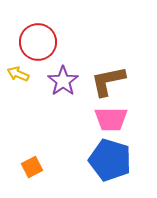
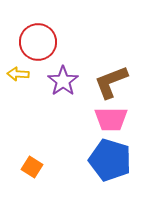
yellow arrow: rotated 20 degrees counterclockwise
brown L-shape: moved 3 px right, 1 px down; rotated 9 degrees counterclockwise
orange square: rotated 30 degrees counterclockwise
